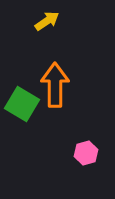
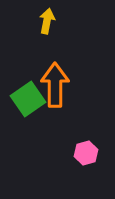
yellow arrow: rotated 45 degrees counterclockwise
green square: moved 6 px right, 5 px up; rotated 24 degrees clockwise
